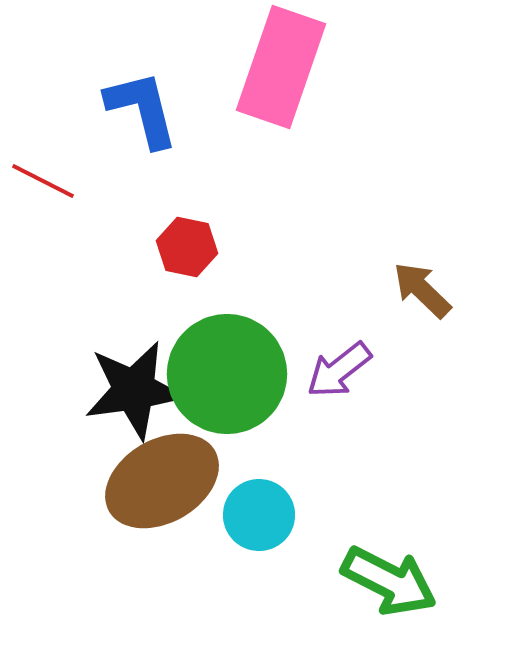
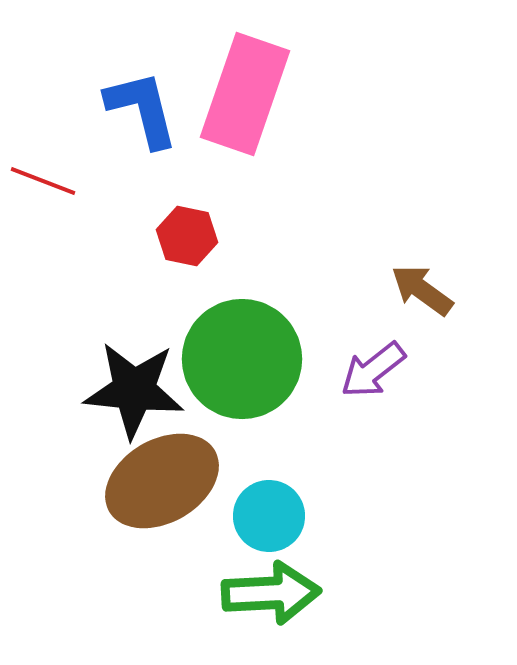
pink rectangle: moved 36 px left, 27 px down
red line: rotated 6 degrees counterclockwise
red hexagon: moved 11 px up
brown arrow: rotated 8 degrees counterclockwise
purple arrow: moved 34 px right
green circle: moved 15 px right, 15 px up
black star: rotated 14 degrees clockwise
cyan circle: moved 10 px right, 1 px down
green arrow: moved 118 px left, 12 px down; rotated 30 degrees counterclockwise
